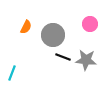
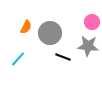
pink circle: moved 2 px right, 2 px up
gray circle: moved 3 px left, 2 px up
gray star: moved 2 px right, 14 px up
cyan line: moved 6 px right, 14 px up; rotated 21 degrees clockwise
